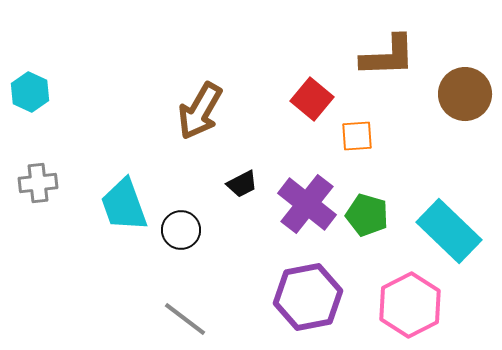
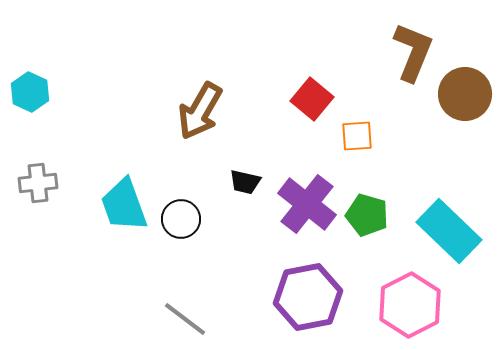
brown L-shape: moved 25 px right, 4 px up; rotated 66 degrees counterclockwise
black trapezoid: moved 3 px right, 2 px up; rotated 40 degrees clockwise
black circle: moved 11 px up
